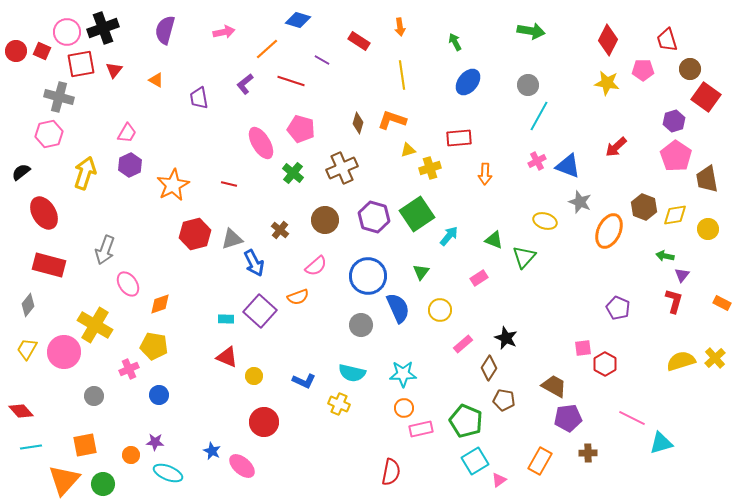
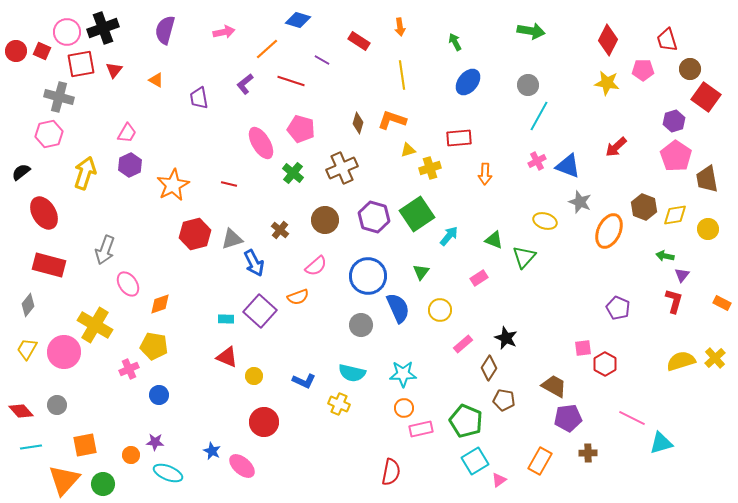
gray circle at (94, 396): moved 37 px left, 9 px down
